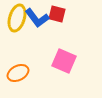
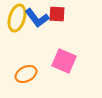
red square: rotated 12 degrees counterclockwise
orange ellipse: moved 8 px right, 1 px down
